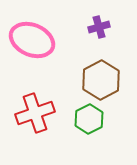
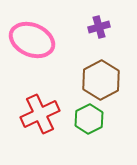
red cross: moved 5 px right, 1 px down; rotated 6 degrees counterclockwise
